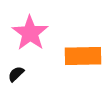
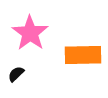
orange rectangle: moved 1 px up
